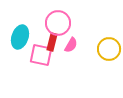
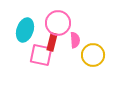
cyan ellipse: moved 5 px right, 7 px up
pink semicircle: moved 4 px right, 5 px up; rotated 35 degrees counterclockwise
yellow circle: moved 16 px left, 6 px down
